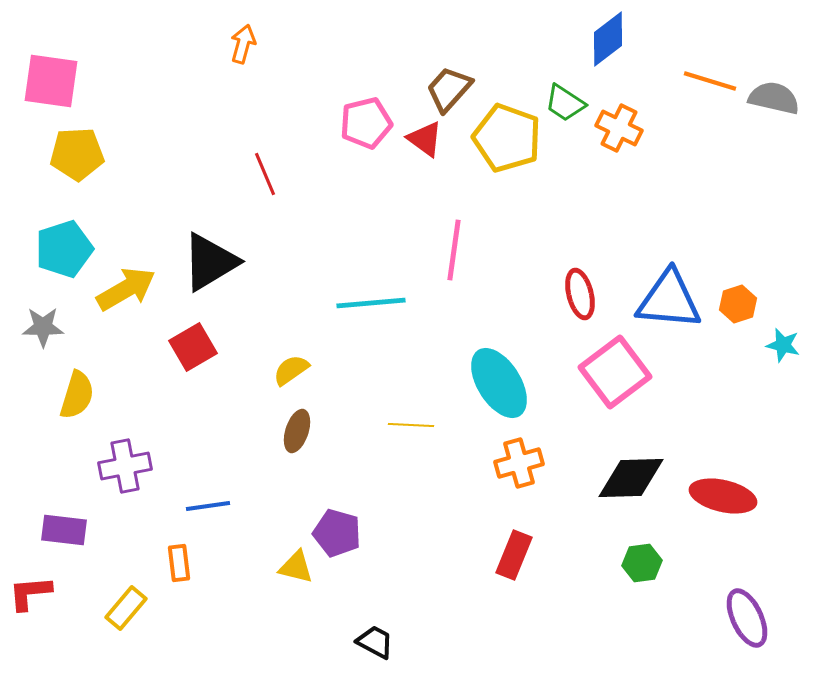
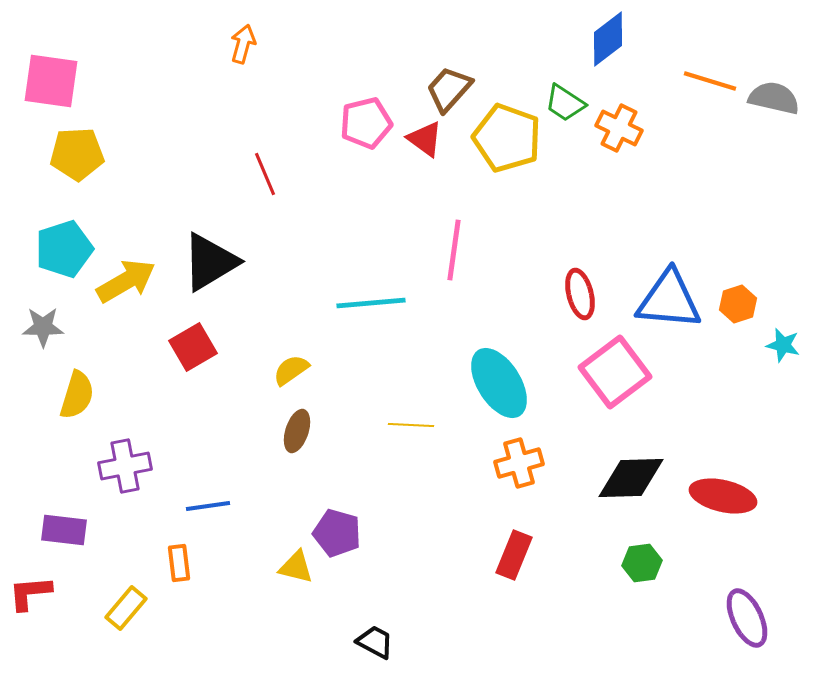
yellow arrow at (126, 289): moved 8 px up
